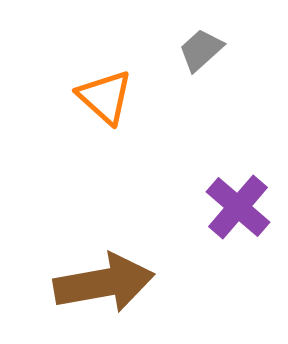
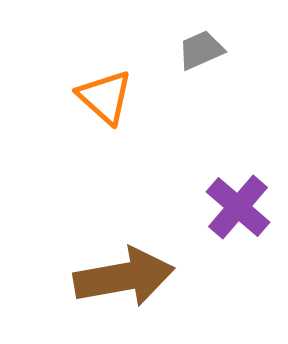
gray trapezoid: rotated 18 degrees clockwise
brown arrow: moved 20 px right, 6 px up
